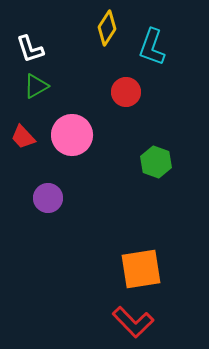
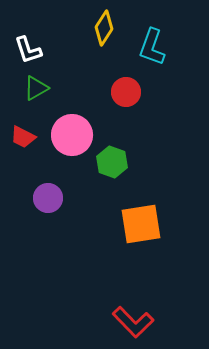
yellow diamond: moved 3 px left
white L-shape: moved 2 px left, 1 px down
green triangle: moved 2 px down
red trapezoid: rotated 20 degrees counterclockwise
green hexagon: moved 44 px left
orange square: moved 45 px up
